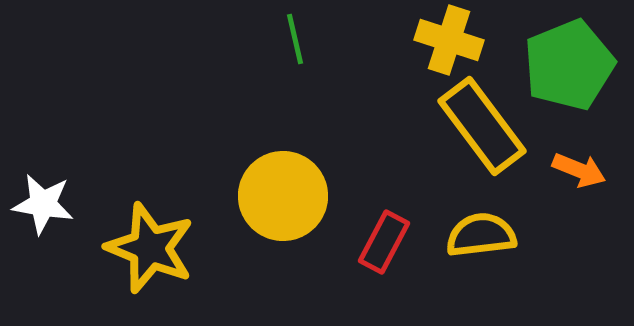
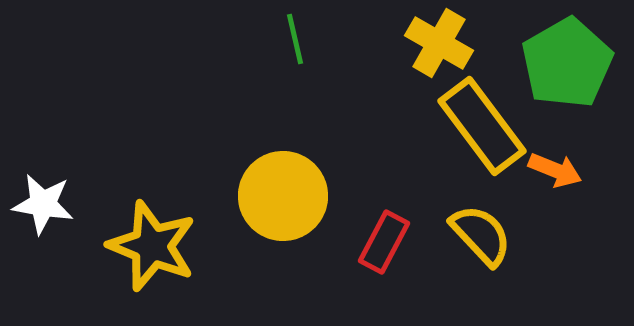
yellow cross: moved 10 px left, 3 px down; rotated 12 degrees clockwise
green pentagon: moved 2 px left, 2 px up; rotated 8 degrees counterclockwise
orange arrow: moved 24 px left
yellow semicircle: rotated 54 degrees clockwise
yellow star: moved 2 px right, 2 px up
